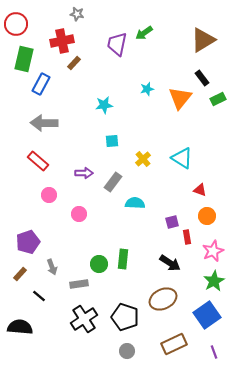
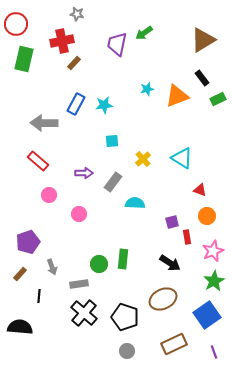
blue rectangle at (41, 84): moved 35 px right, 20 px down
orange triangle at (180, 98): moved 3 px left, 2 px up; rotated 30 degrees clockwise
black line at (39, 296): rotated 56 degrees clockwise
black cross at (84, 319): moved 6 px up; rotated 16 degrees counterclockwise
